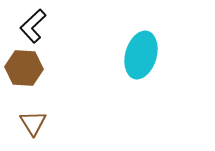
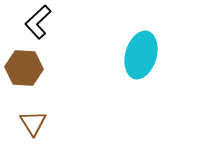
black L-shape: moved 5 px right, 4 px up
